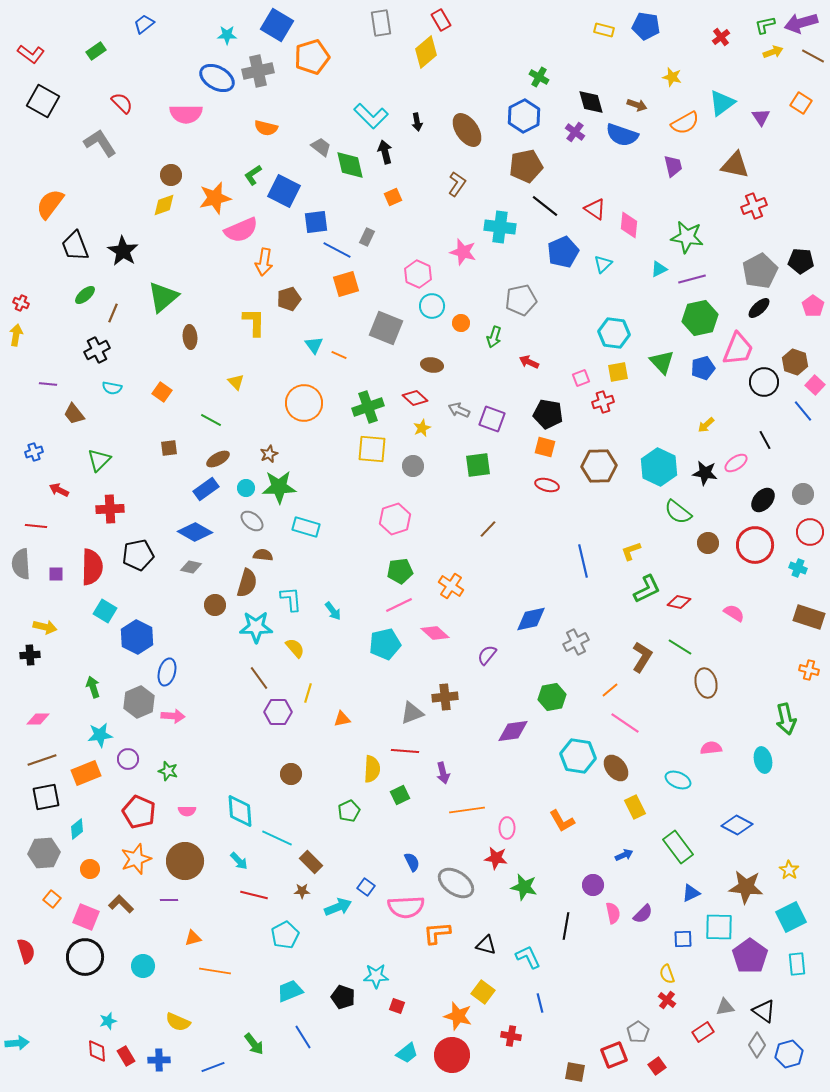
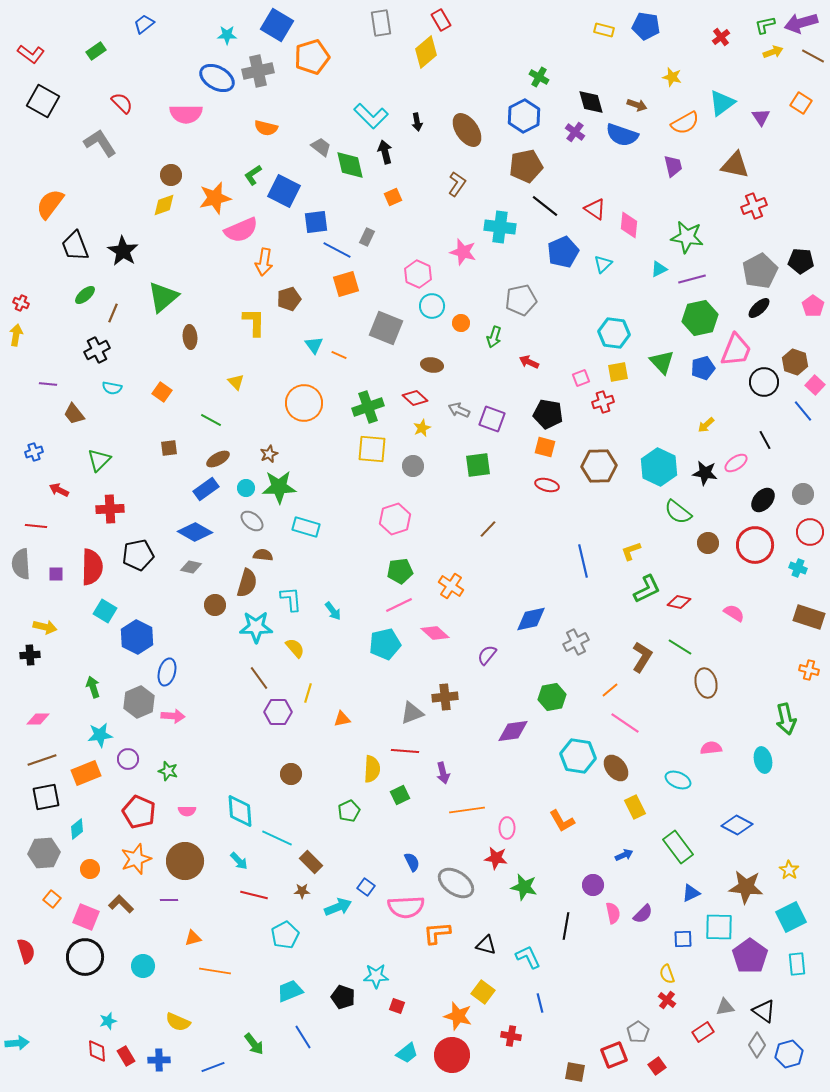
pink trapezoid at (738, 349): moved 2 px left, 1 px down
